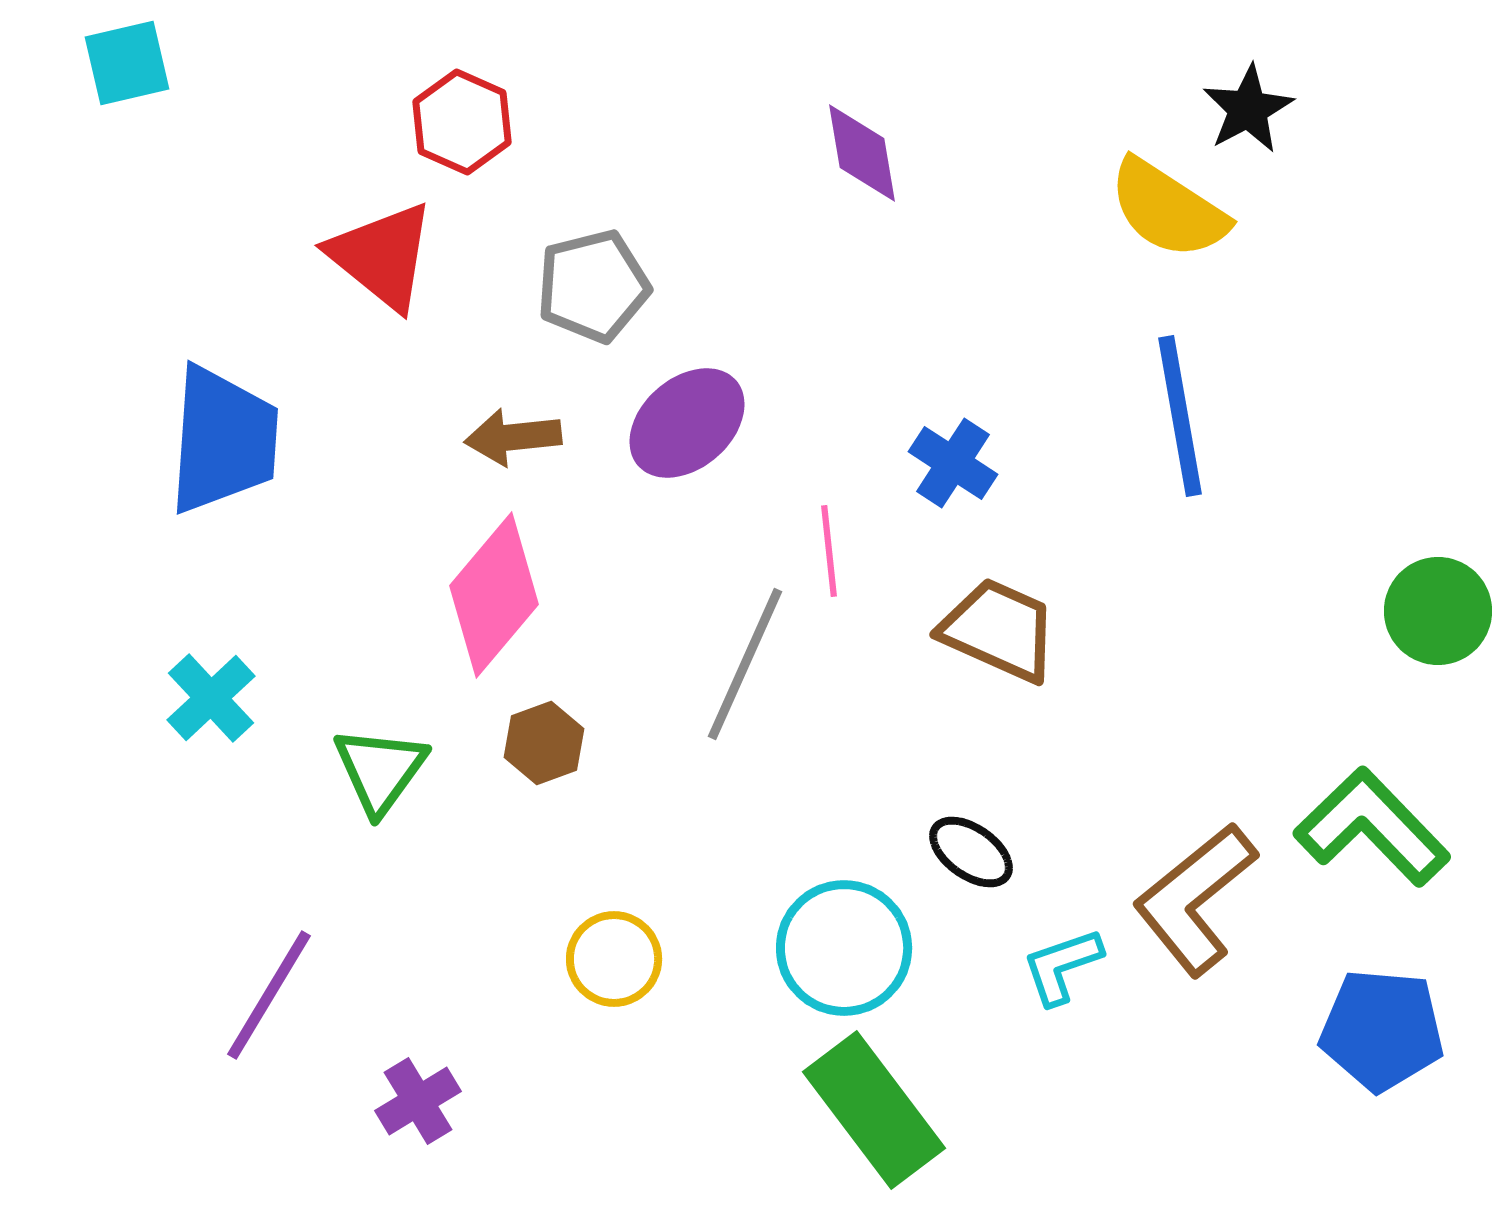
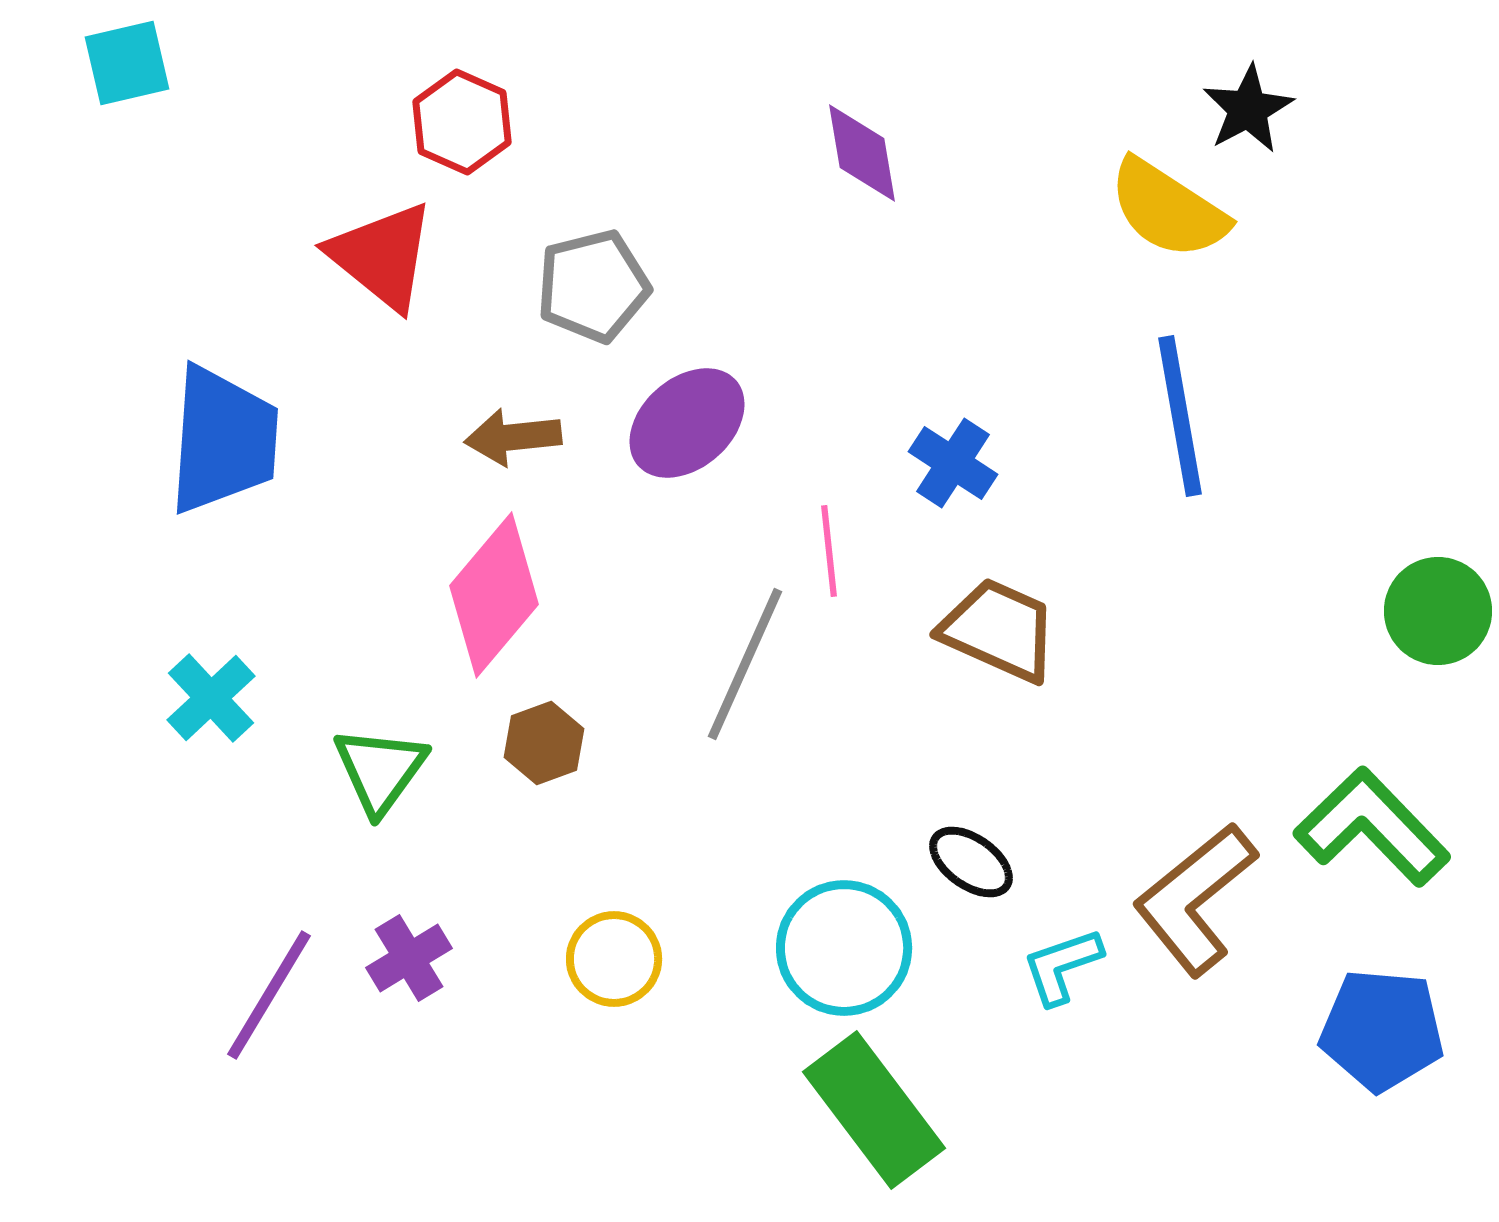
black ellipse: moved 10 px down
purple cross: moved 9 px left, 143 px up
